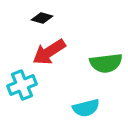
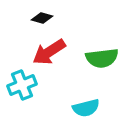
green semicircle: moved 4 px left, 5 px up
